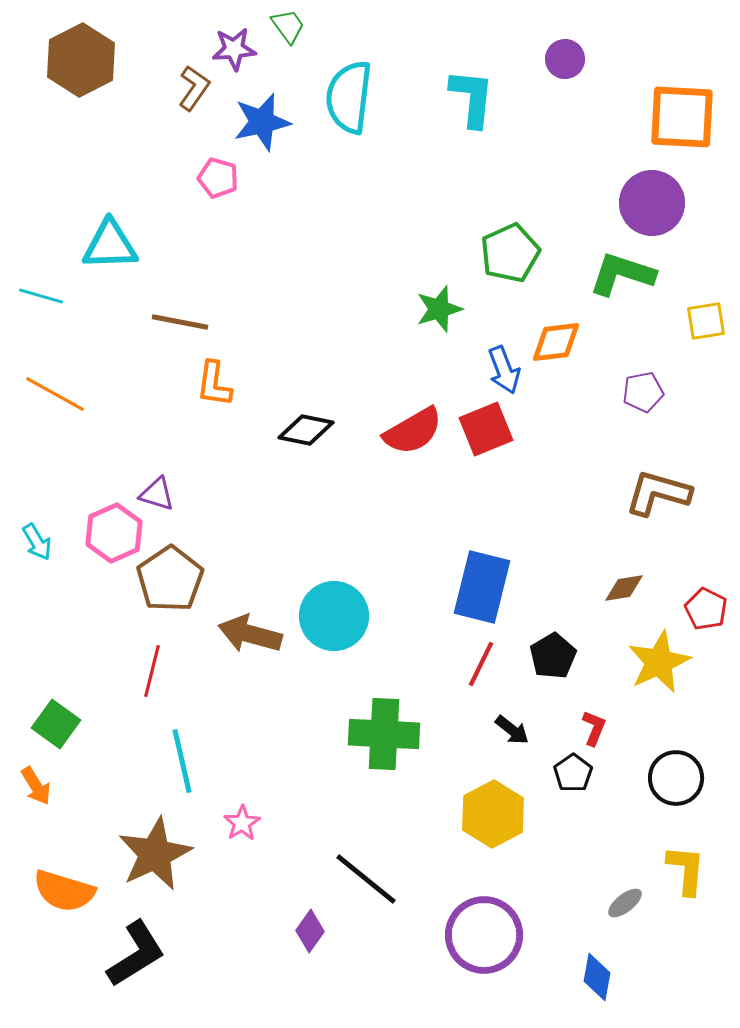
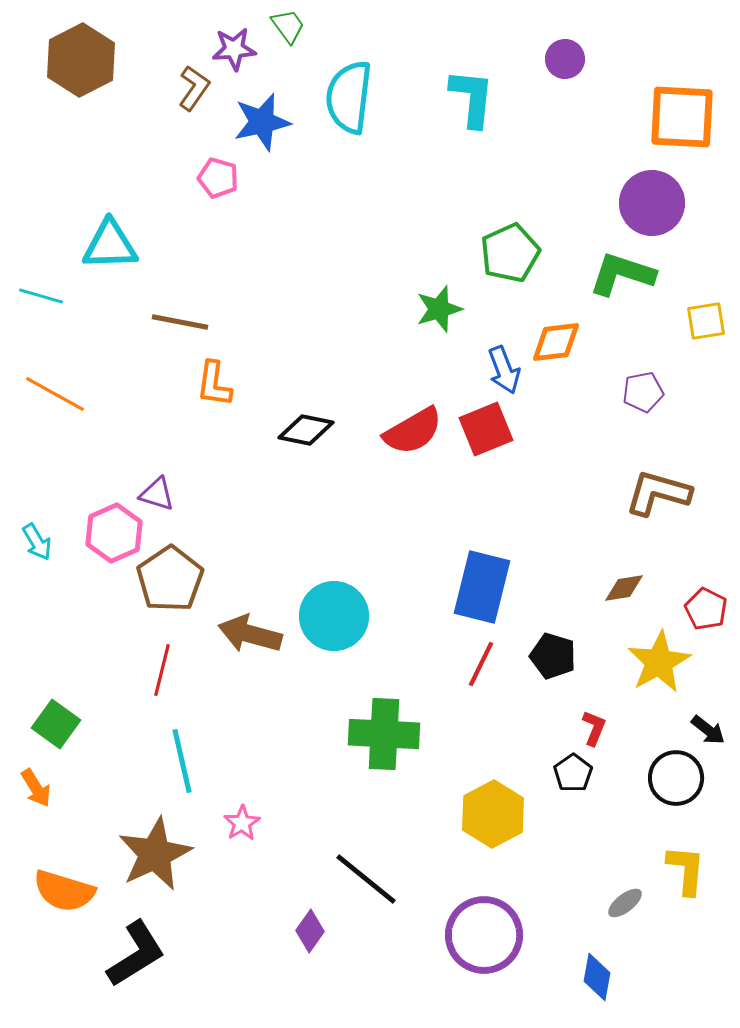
black pentagon at (553, 656): rotated 24 degrees counterclockwise
yellow star at (659, 662): rotated 4 degrees counterclockwise
red line at (152, 671): moved 10 px right, 1 px up
black arrow at (512, 730): moved 196 px right
orange arrow at (36, 786): moved 2 px down
